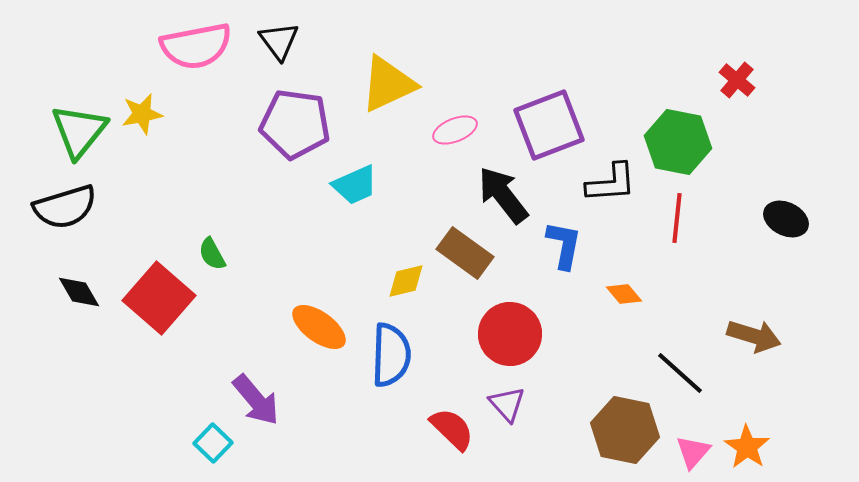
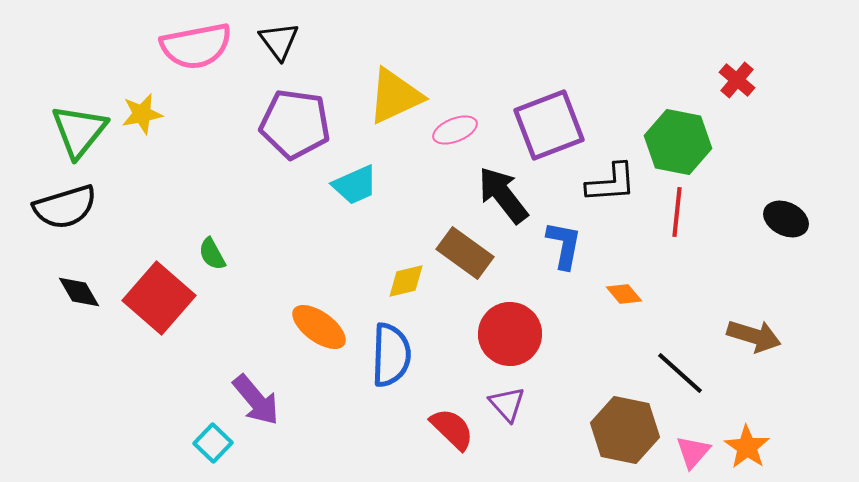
yellow triangle: moved 7 px right, 12 px down
red line: moved 6 px up
